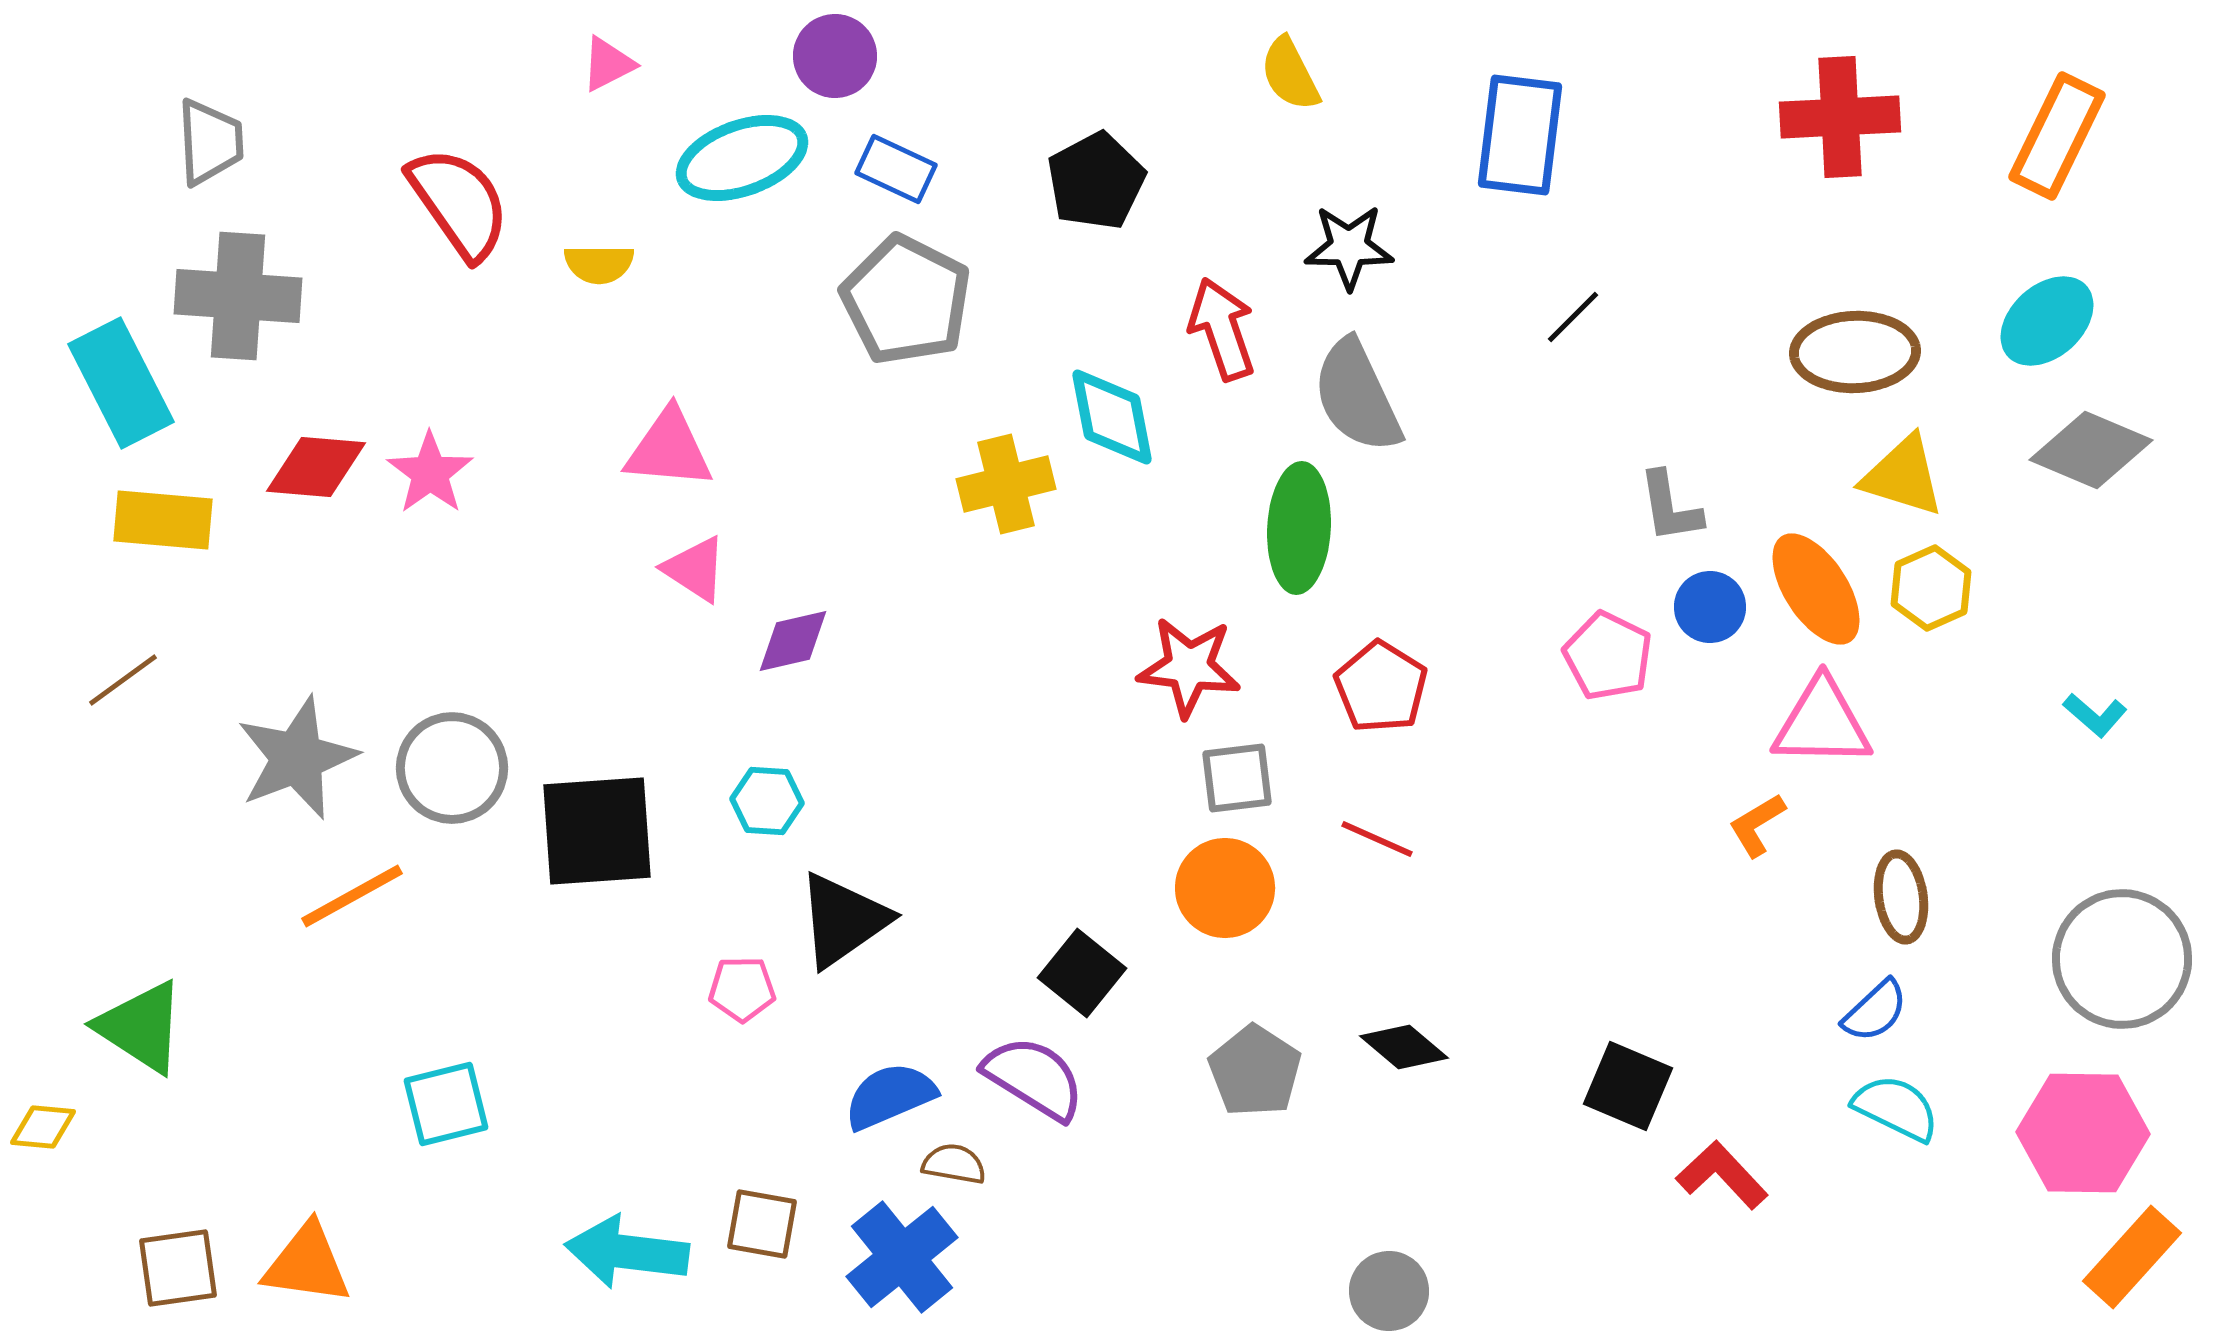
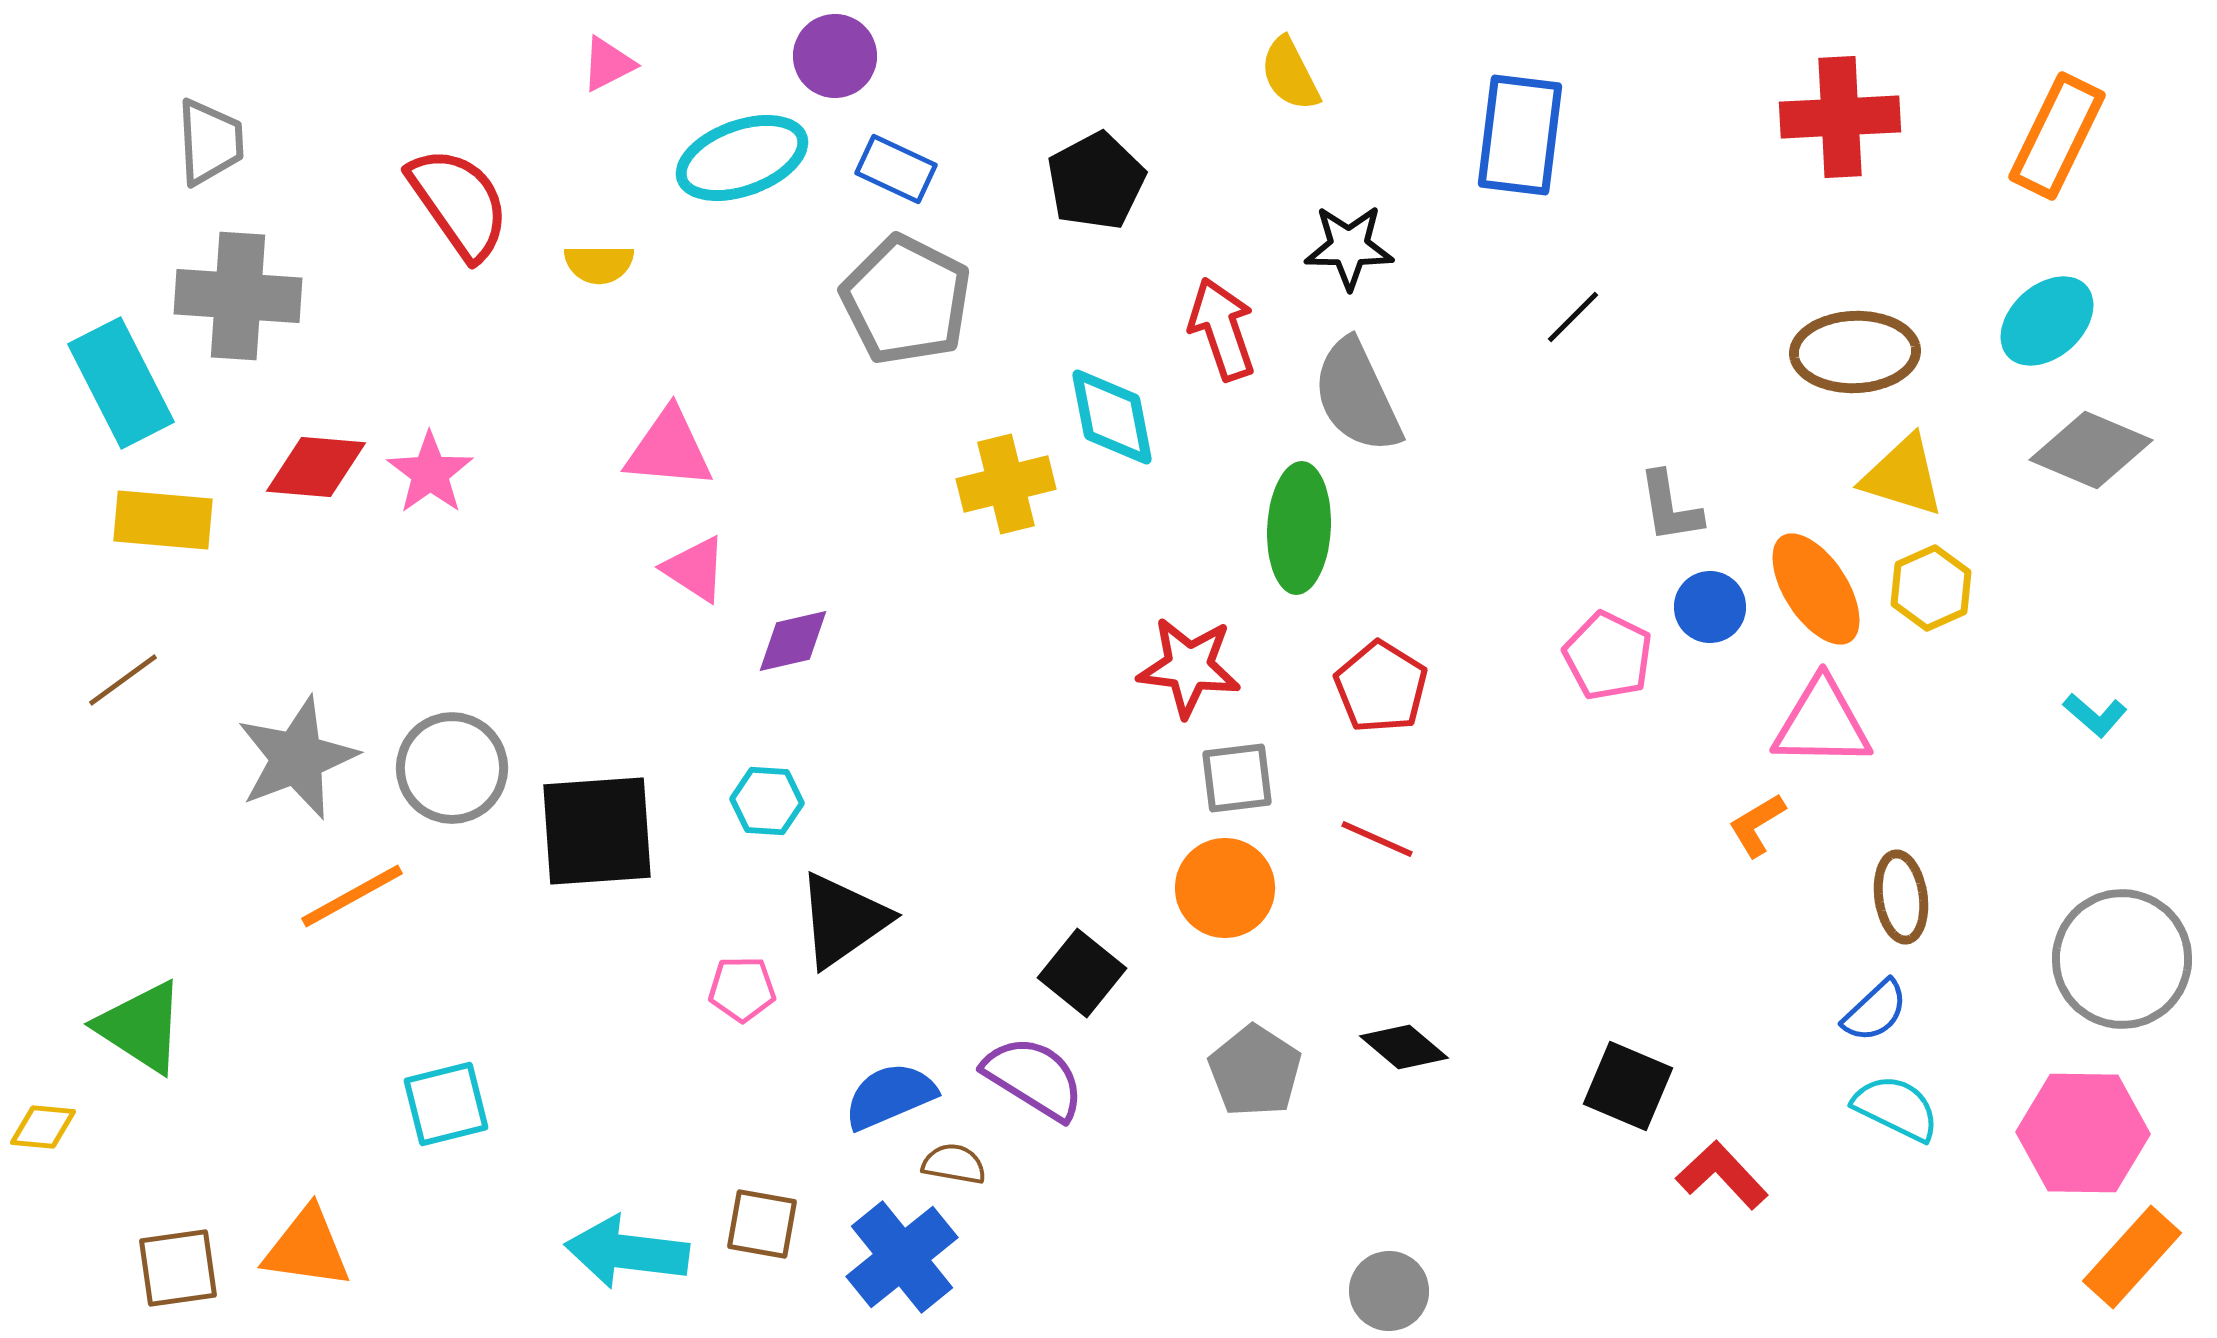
orange triangle at (307, 1264): moved 16 px up
